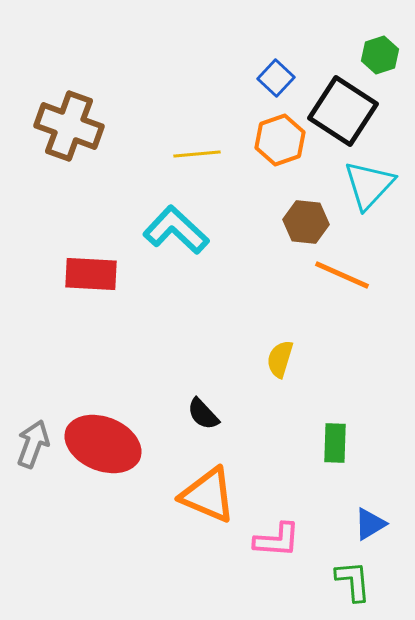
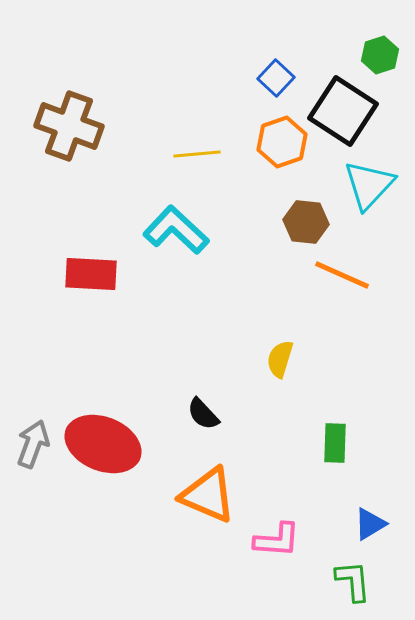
orange hexagon: moved 2 px right, 2 px down
